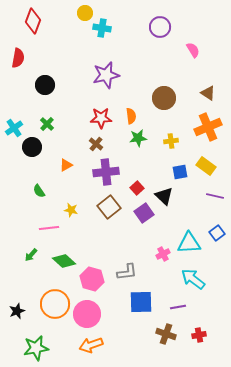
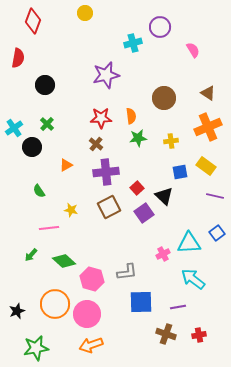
cyan cross at (102, 28): moved 31 px right, 15 px down; rotated 24 degrees counterclockwise
brown square at (109, 207): rotated 10 degrees clockwise
